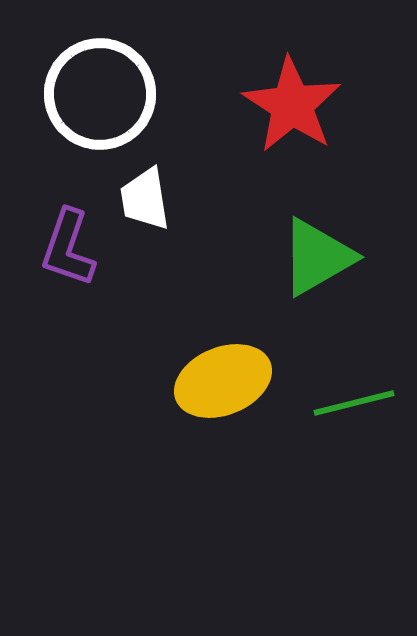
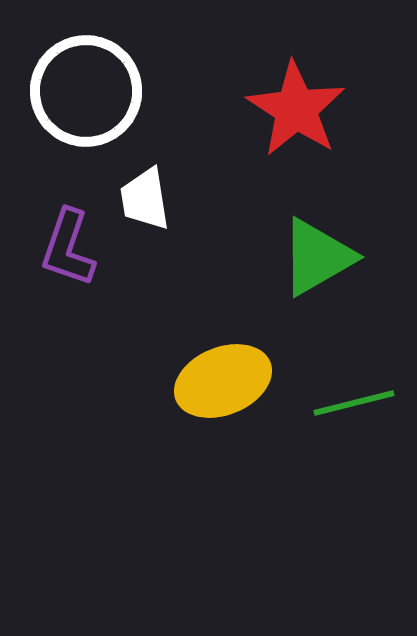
white circle: moved 14 px left, 3 px up
red star: moved 4 px right, 4 px down
